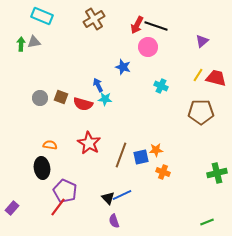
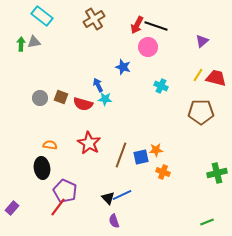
cyan rectangle: rotated 15 degrees clockwise
